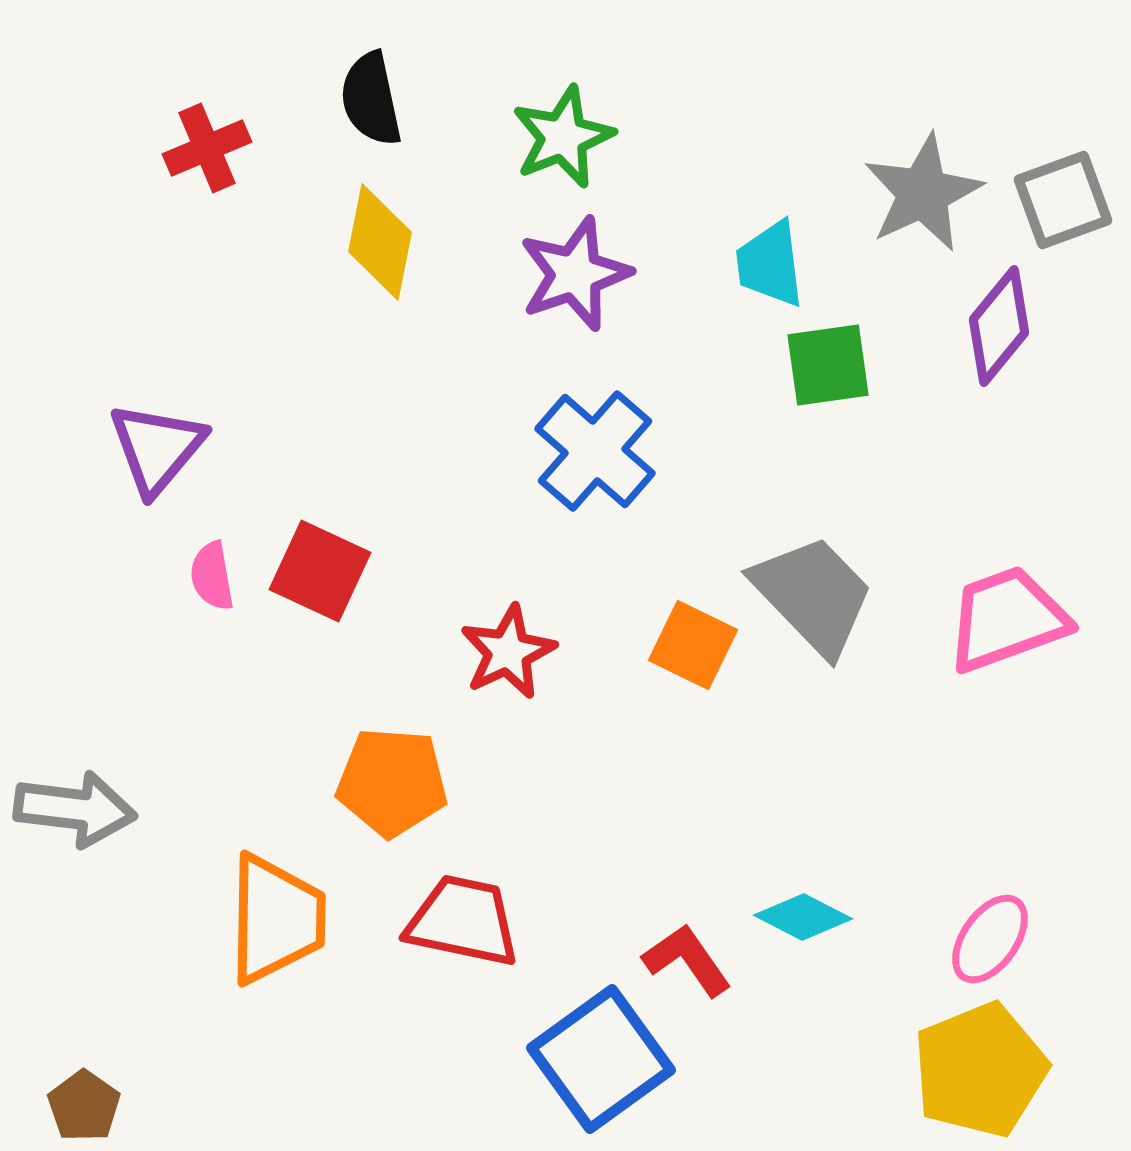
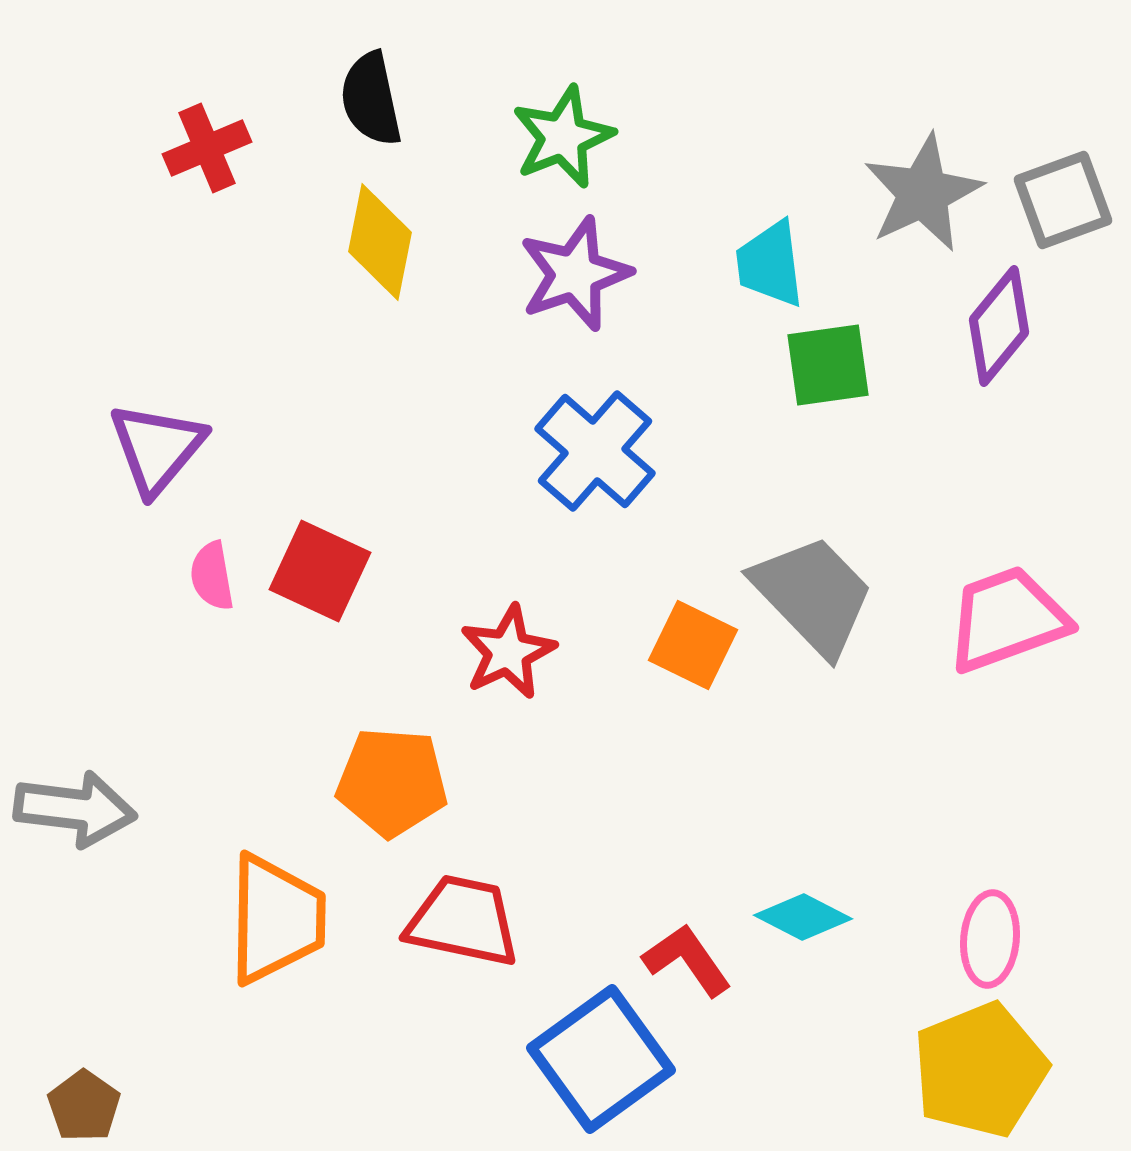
pink ellipse: rotated 30 degrees counterclockwise
